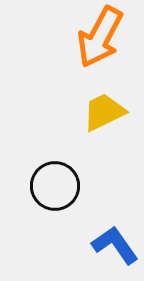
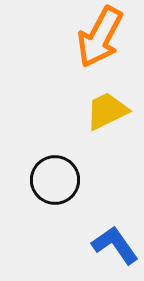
yellow trapezoid: moved 3 px right, 1 px up
black circle: moved 6 px up
